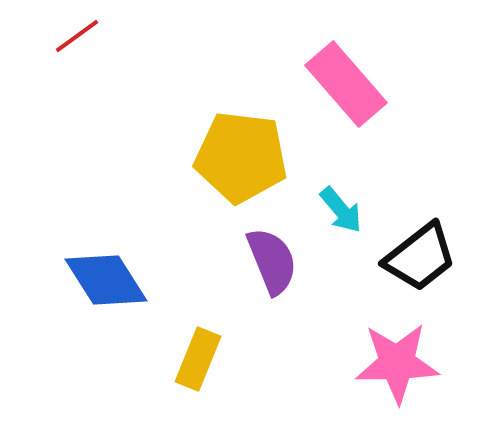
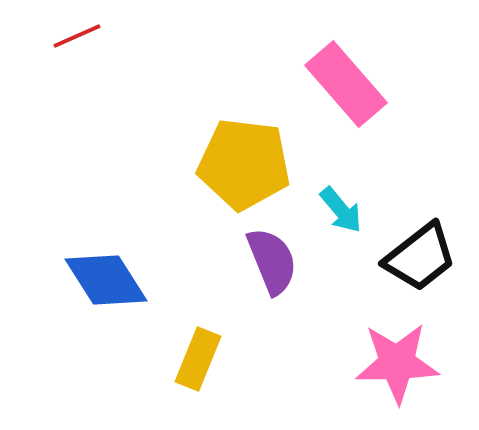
red line: rotated 12 degrees clockwise
yellow pentagon: moved 3 px right, 7 px down
